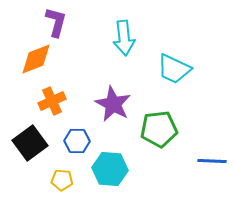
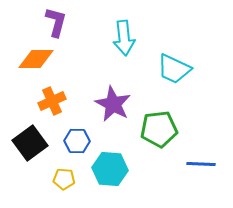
orange diamond: rotated 21 degrees clockwise
blue line: moved 11 px left, 3 px down
yellow pentagon: moved 2 px right, 1 px up
